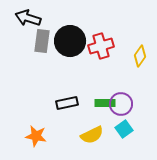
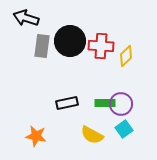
black arrow: moved 2 px left
gray rectangle: moved 5 px down
red cross: rotated 20 degrees clockwise
yellow diamond: moved 14 px left; rotated 10 degrees clockwise
yellow semicircle: rotated 55 degrees clockwise
